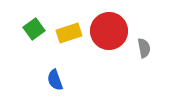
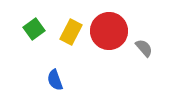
yellow rectangle: moved 2 px right, 1 px up; rotated 45 degrees counterclockwise
gray semicircle: rotated 30 degrees counterclockwise
